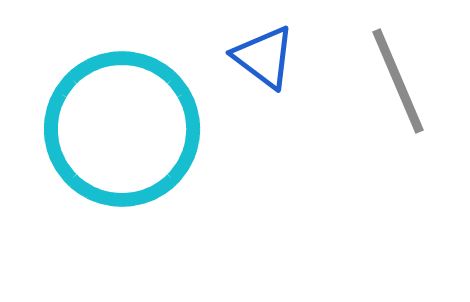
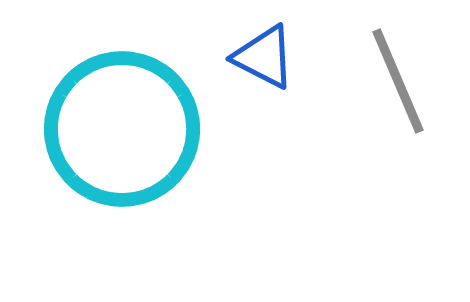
blue triangle: rotated 10 degrees counterclockwise
